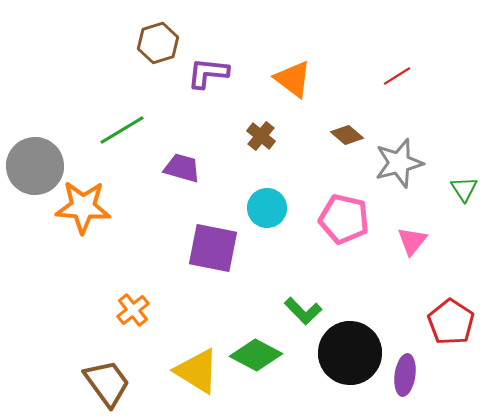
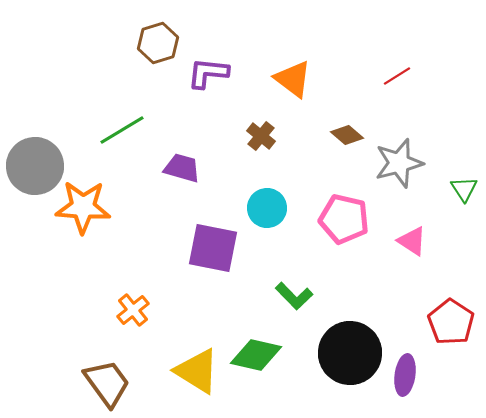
pink triangle: rotated 36 degrees counterclockwise
green L-shape: moved 9 px left, 15 px up
green diamond: rotated 15 degrees counterclockwise
